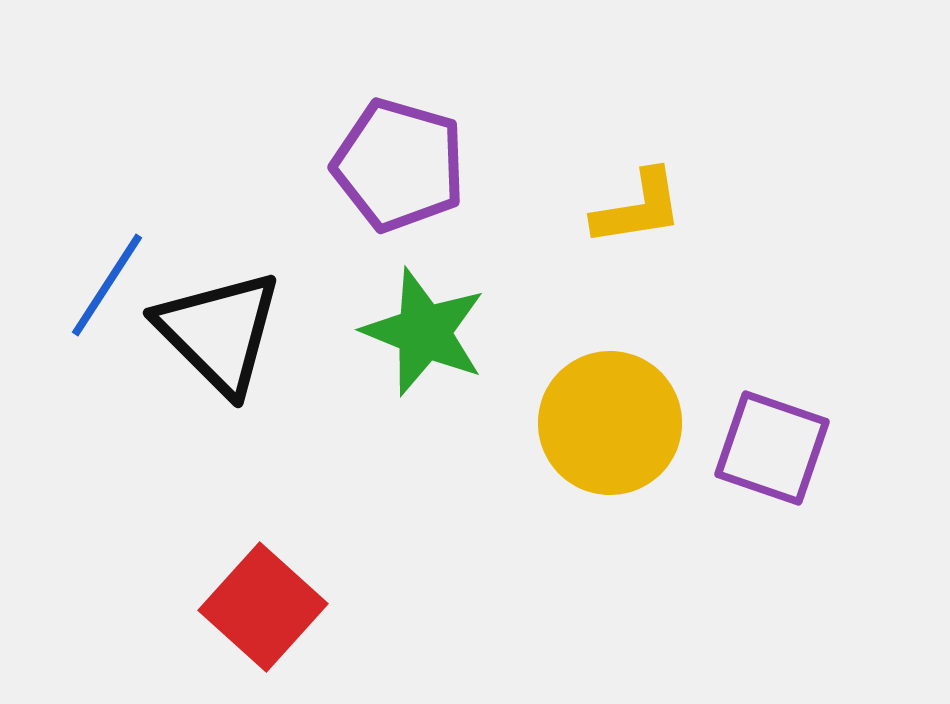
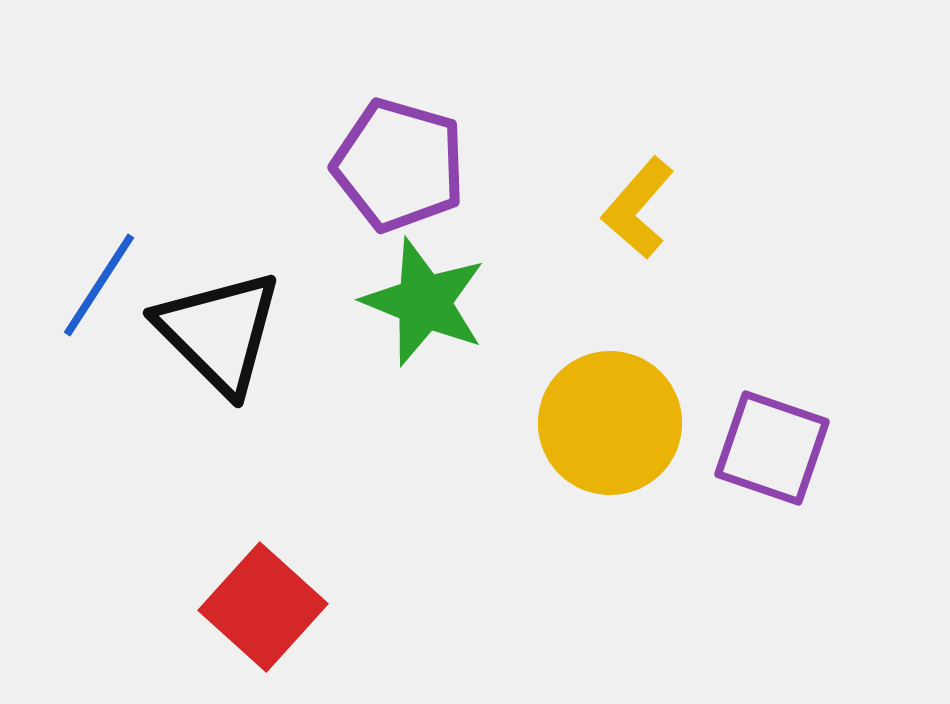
yellow L-shape: rotated 140 degrees clockwise
blue line: moved 8 px left
green star: moved 30 px up
